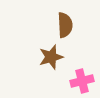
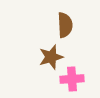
pink cross: moved 10 px left, 2 px up; rotated 10 degrees clockwise
